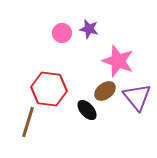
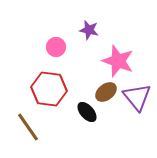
purple star: moved 1 px down
pink circle: moved 6 px left, 14 px down
brown ellipse: moved 1 px right, 1 px down
black ellipse: moved 2 px down
brown line: moved 5 px down; rotated 52 degrees counterclockwise
